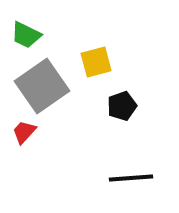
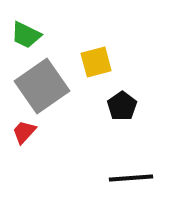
black pentagon: rotated 16 degrees counterclockwise
